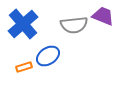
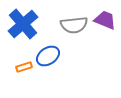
purple trapezoid: moved 2 px right, 4 px down
